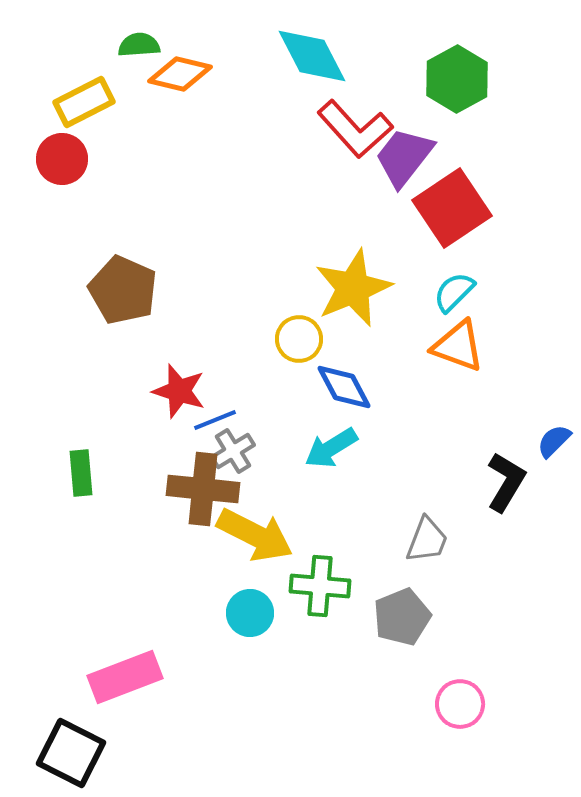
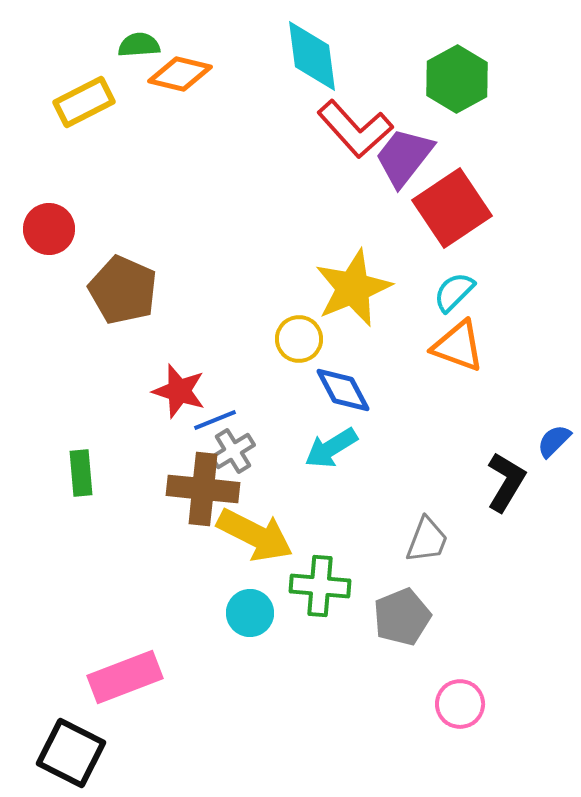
cyan diamond: rotated 20 degrees clockwise
red circle: moved 13 px left, 70 px down
blue diamond: moved 1 px left, 3 px down
